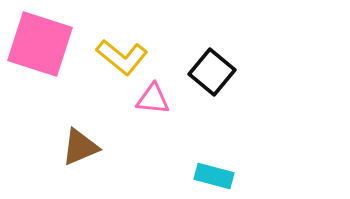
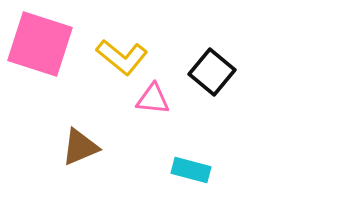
cyan rectangle: moved 23 px left, 6 px up
